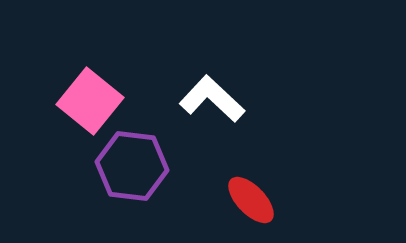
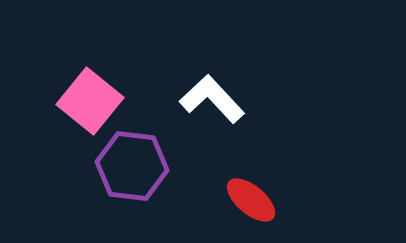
white L-shape: rotated 4 degrees clockwise
red ellipse: rotated 6 degrees counterclockwise
